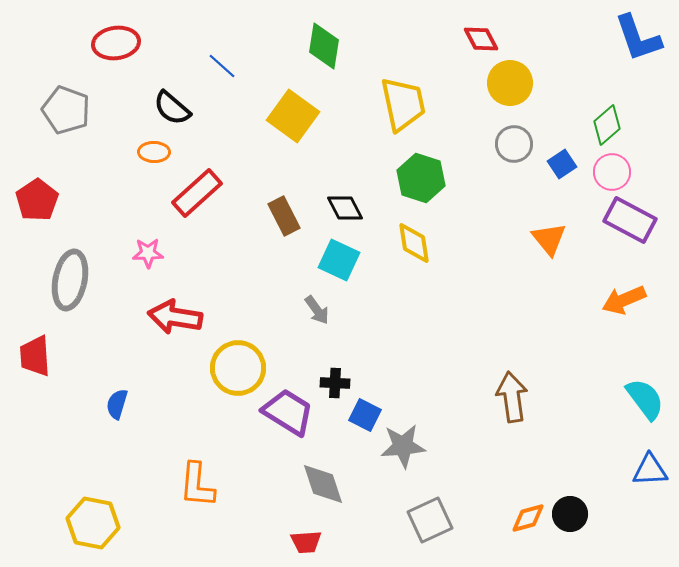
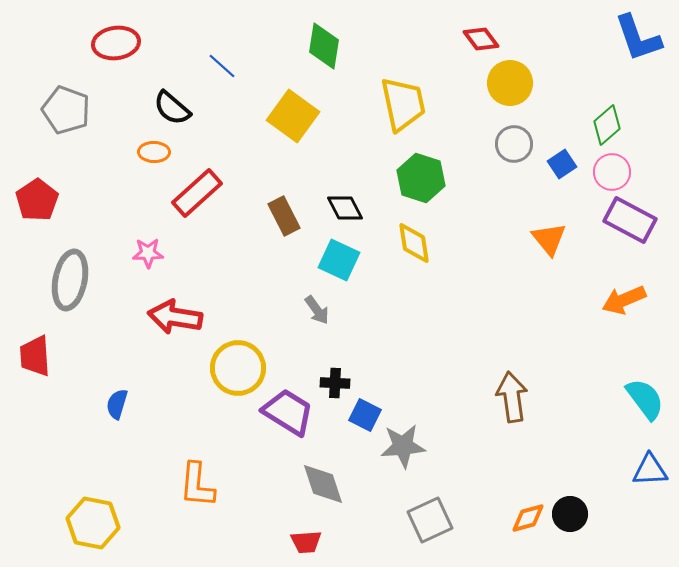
red diamond at (481, 39): rotated 9 degrees counterclockwise
